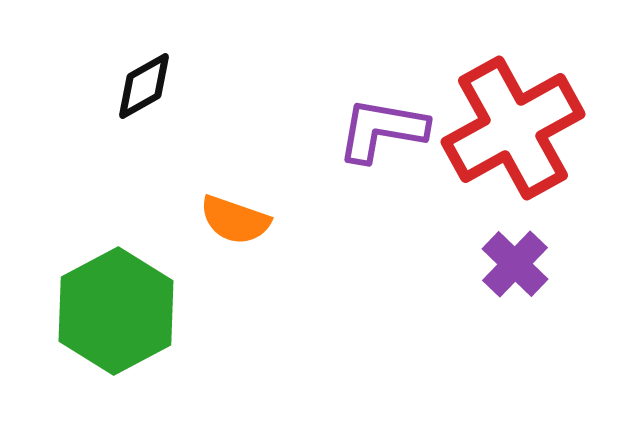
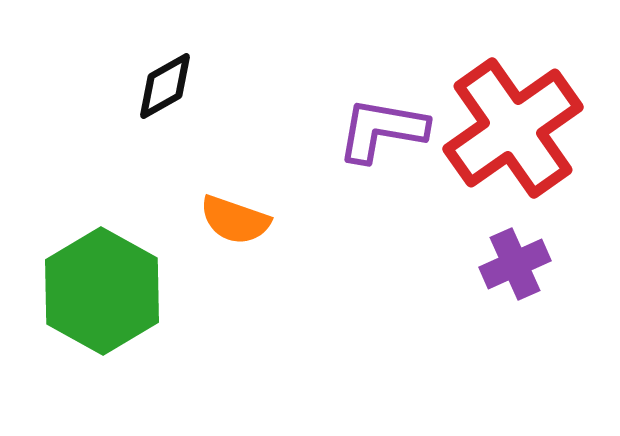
black diamond: moved 21 px right
red cross: rotated 6 degrees counterclockwise
purple cross: rotated 22 degrees clockwise
green hexagon: moved 14 px left, 20 px up; rotated 3 degrees counterclockwise
